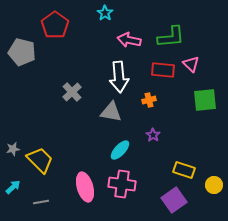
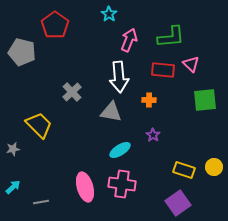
cyan star: moved 4 px right, 1 px down
pink arrow: rotated 100 degrees clockwise
orange cross: rotated 16 degrees clockwise
cyan ellipse: rotated 15 degrees clockwise
yellow trapezoid: moved 1 px left, 35 px up
yellow circle: moved 18 px up
purple square: moved 4 px right, 3 px down
